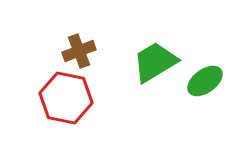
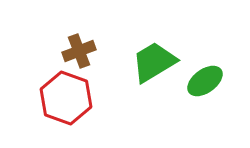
green trapezoid: moved 1 px left
red hexagon: rotated 9 degrees clockwise
